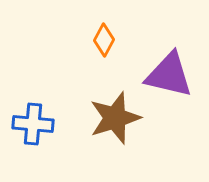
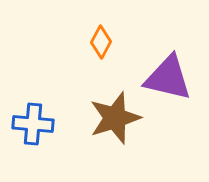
orange diamond: moved 3 px left, 2 px down
purple triangle: moved 1 px left, 3 px down
